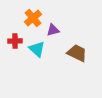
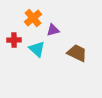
red cross: moved 1 px left, 1 px up
